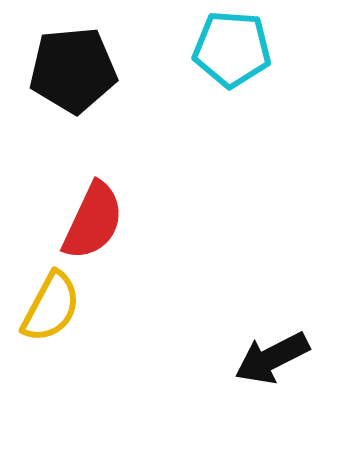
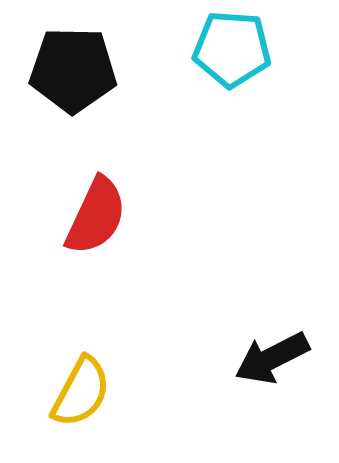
black pentagon: rotated 6 degrees clockwise
red semicircle: moved 3 px right, 5 px up
yellow semicircle: moved 30 px right, 85 px down
